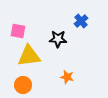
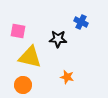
blue cross: moved 1 px down; rotated 24 degrees counterclockwise
yellow triangle: moved 1 px right, 1 px down; rotated 20 degrees clockwise
